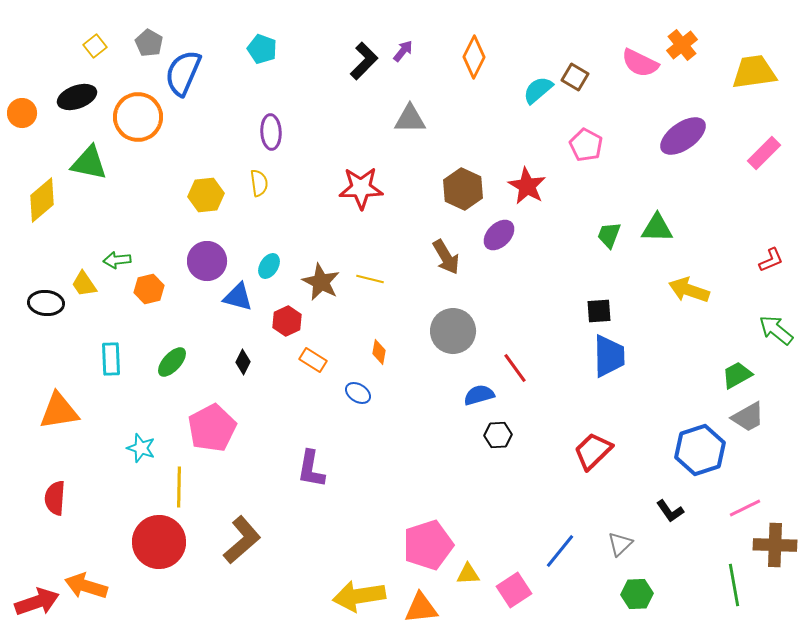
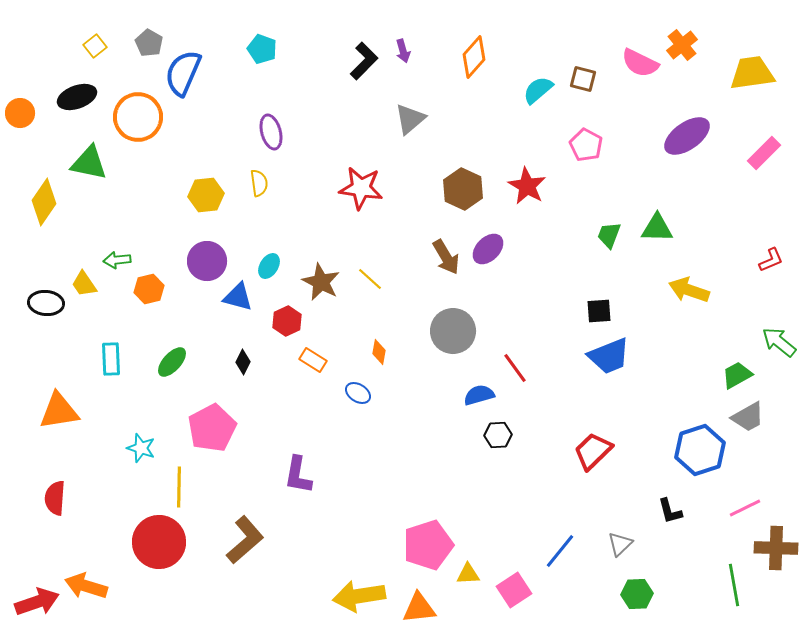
purple arrow at (403, 51): rotated 125 degrees clockwise
orange diamond at (474, 57): rotated 15 degrees clockwise
yellow trapezoid at (754, 72): moved 2 px left, 1 px down
brown square at (575, 77): moved 8 px right, 2 px down; rotated 16 degrees counterclockwise
orange circle at (22, 113): moved 2 px left
gray triangle at (410, 119): rotated 40 degrees counterclockwise
purple ellipse at (271, 132): rotated 12 degrees counterclockwise
purple ellipse at (683, 136): moved 4 px right
red star at (361, 188): rotated 9 degrees clockwise
yellow diamond at (42, 200): moved 2 px right, 2 px down; rotated 15 degrees counterclockwise
purple ellipse at (499, 235): moved 11 px left, 14 px down
yellow line at (370, 279): rotated 28 degrees clockwise
green arrow at (776, 330): moved 3 px right, 12 px down
blue trapezoid at (609, 356): rotated 69 degrees clockwise
purple L-shape at (311, 469): moved 13 px left, 6 px down
black L-shape at (670, 511): rotated 20 degrees clockwise
brown L-shape at (242, 540): moved 3 px right
brown cross at (775, 545): moved 1 px right, 3 px down
orange triangle at (421, 608): moved 2 px left
